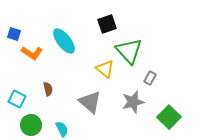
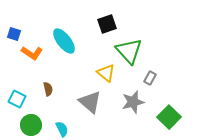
yellow triangle: moved 1 px right, 4 px down
